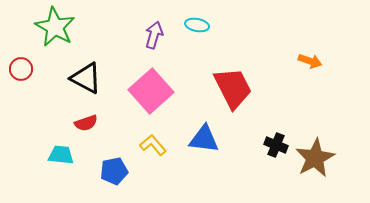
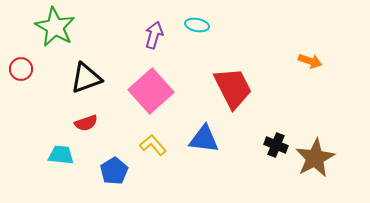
black triangle: rotated 48 degrees counterclockwise
blue pentagon: rotated 20 degrees counterclockwise
